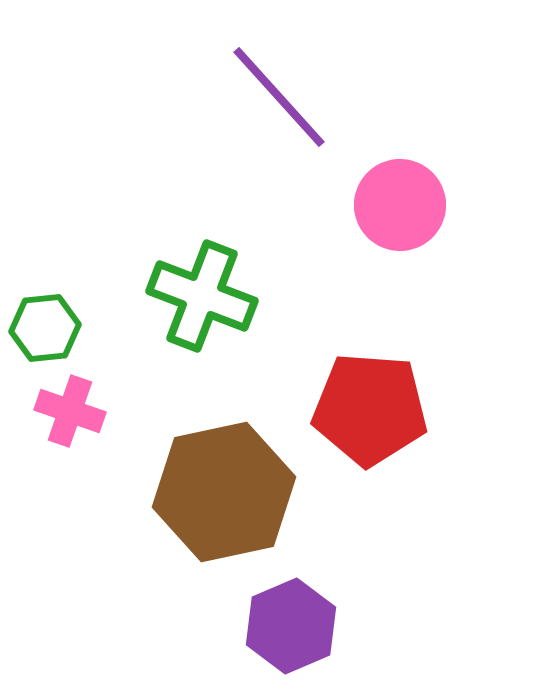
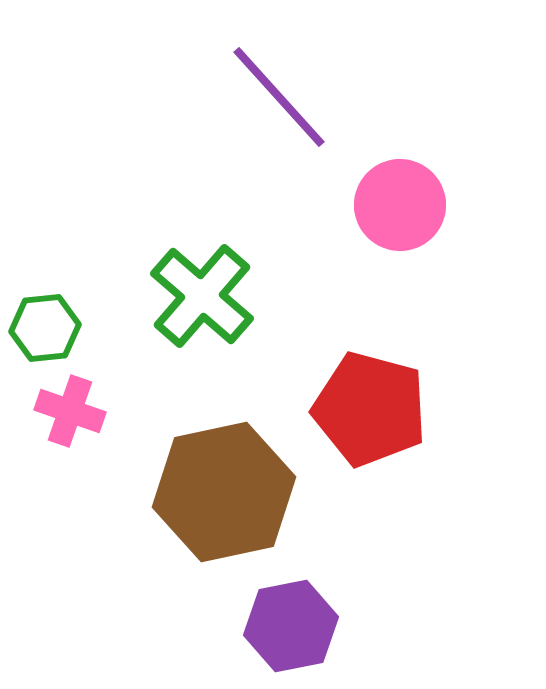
green cross: rotated 20 degrees clockwise
red pentagon: rotated 11 degrees clockwise
purple hexagon: rotated 12 degrees clockwise
